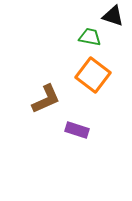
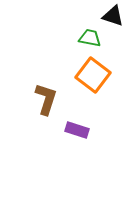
green trapezoid: moved 1 px down
brown L-shape: rotated 48 degrees counterclockwise
